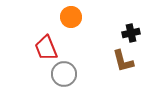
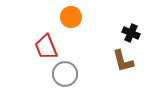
black cross: rotated 36 degrees clockwise
red trapezoid: moved 1 px up
gray circle: moved 1 px right
